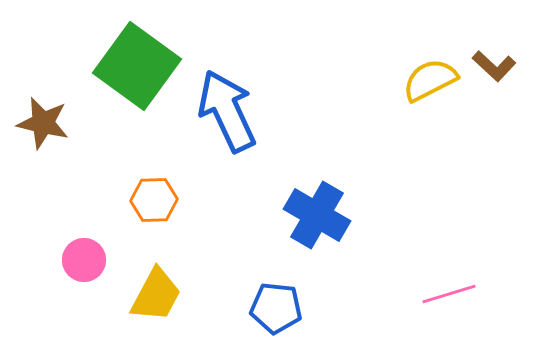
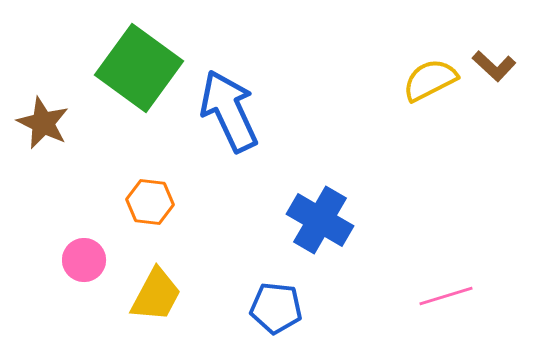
green square: moved 2 px right, 2 px down
blue arrow: moved 2 px right
brown star: rotated 12 degrees clockwise
orange hexagon: moved 4 px left, 2 px down; rotated 9 degrees clockwise
blue cross: moved 3 px right, 5 px down
pink line: moved 3 px left, 2 px down
